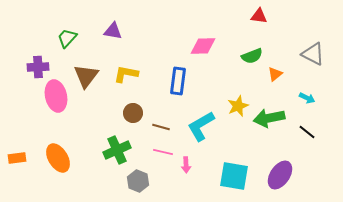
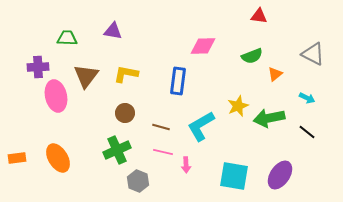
green trapezoid: rotated 50 degrees clockwise
brown circle: moved 8 px left
